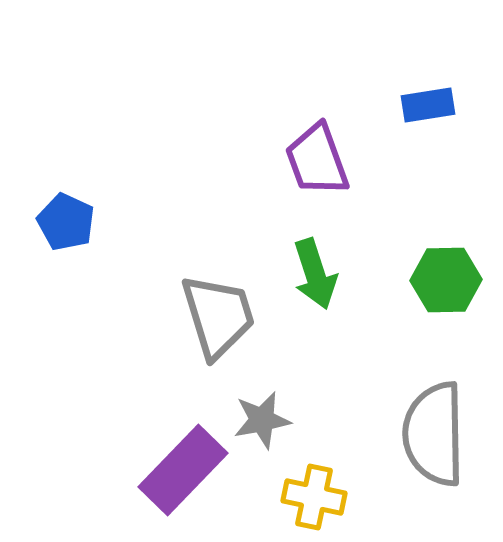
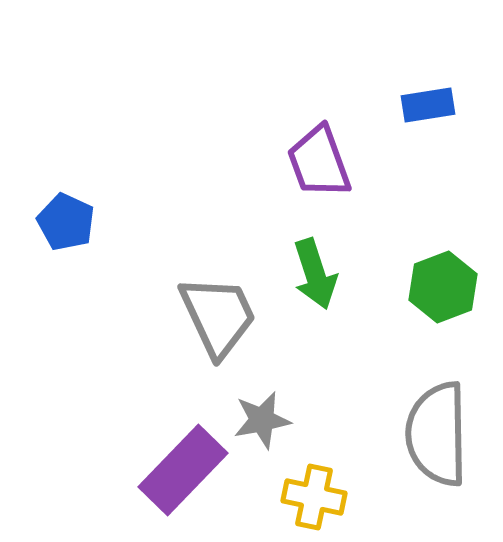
purple trapezoid: moved 2 px right, 2 px down
green hexagon: moved 3 px left, 7 px down; rotated 20 degrees counterclockwise
gray trapezoid: rotated 8 degrees counterclockwise
gray semicircle: moved 3 px right
